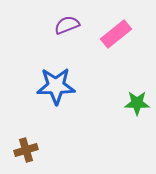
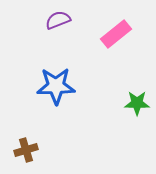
purple semicircle: moved 9 px left, 5 px up
